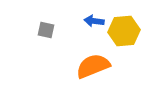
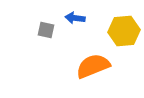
blue arrow: moved 19 px left, 3 px up
